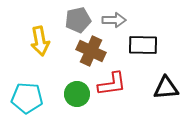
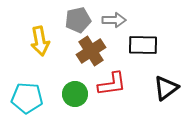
brown cross: rotated 32 degrees clockwise
black triangle: rotated 32 degrees counterclockwise
green circle: moved 2 px left
